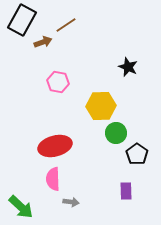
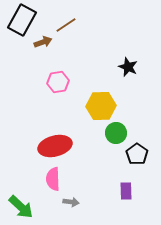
pink hexagon: rotated 20 degrees counterclockwise
